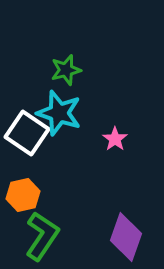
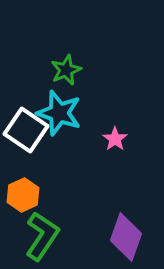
green star: rotated 8 degrees counterclockwise
white square: moved 1 px left, 3 px up
orange hexagon: rotated 12 degrees counterclockwise
